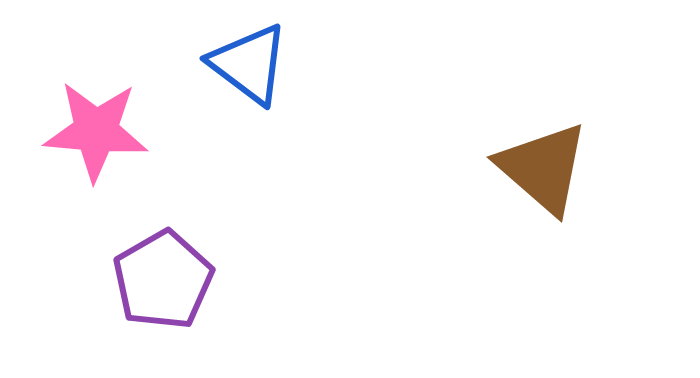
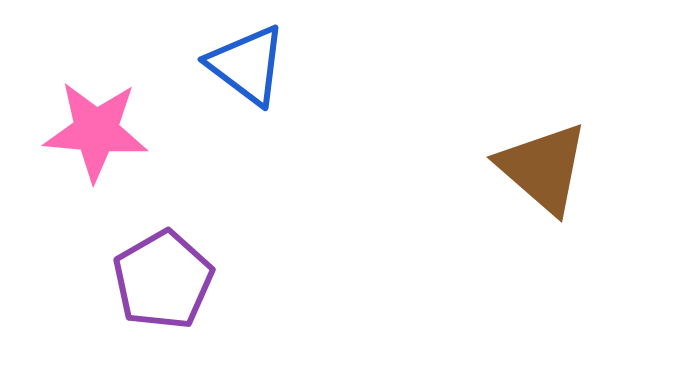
blue triangle: moved 2 px left, 1 px down
